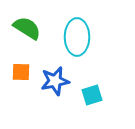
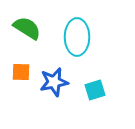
blue star: moved 1 px left, 1 px down
cyan square: moved 3 px right, 5 px up
